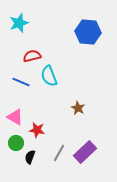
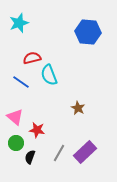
red semicircle: moved 2 px down
cyan semicircle: moved 1 px up
blue line: rotated 12 degrees clockwise
pink triangle: rotated 12 degrees clockwise
